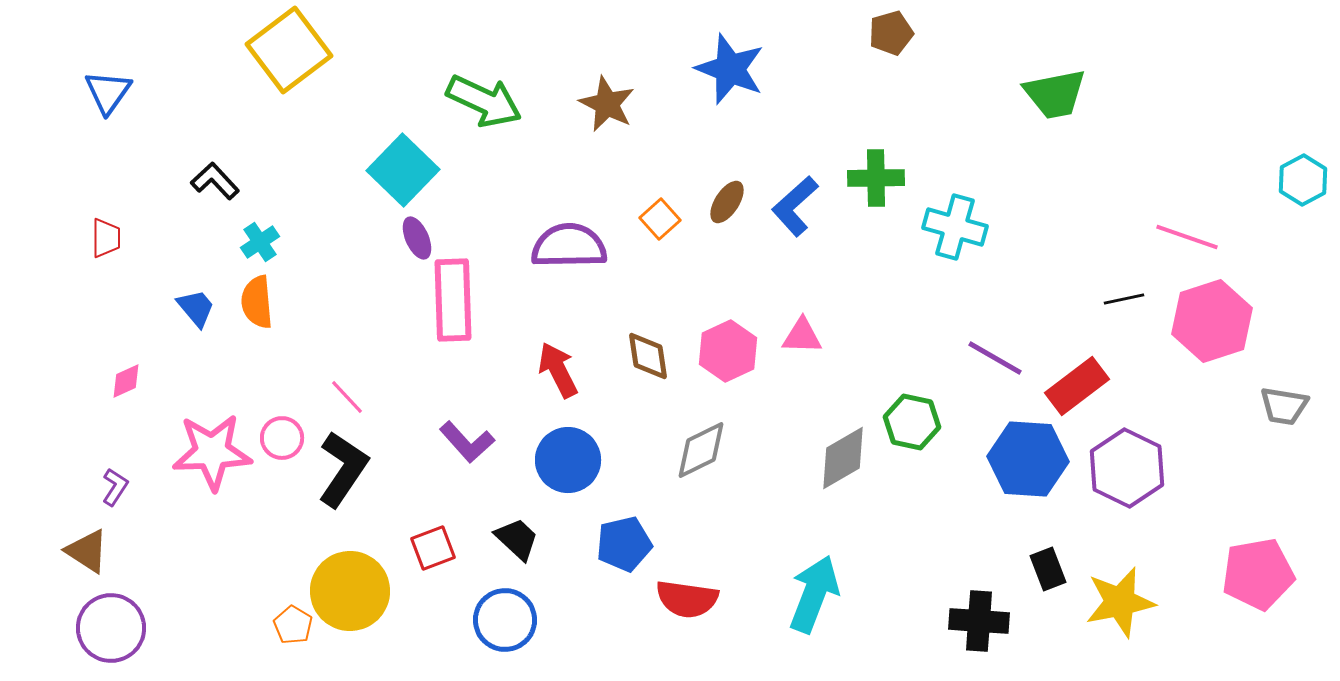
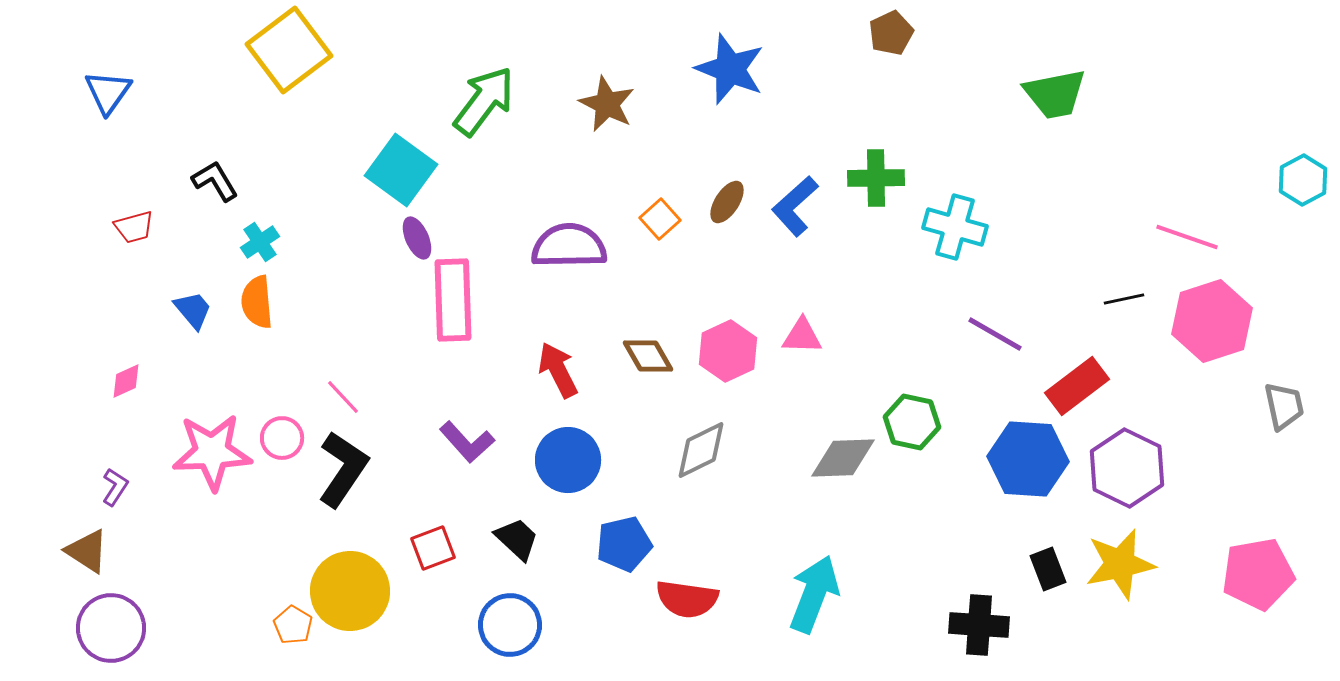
brown pentagon at (891, 33): rotated 9 degrees counterclockwise
green arrow at (484, 101): rotated 78 degrees counterclockwise
cyan square at (403, 170): moved 2 px left; rotated 8 degrees counterclockwise
black L-shape at (215, 181): rotated 12 degrees clockwise
red trapezoid at (106, 238): moved 28 px right, 11 px up; rotated 75 degrees clockwise
blue trapezoid at (196, 308): moved 3 px left, 2 px down
brown diamond at (648, 356): rotated 22 degrees counterclockwise
purple line at (995, 358): moved 24 px up
pink line at (347, 397): moved 4 px left
gray trapezoid at (1284, 406): rotated 111 degrees counterclockwise
gray diamond at (843, 458): rotated 28 degrees clockwise
yellow star at (1120, 602): moved 38 px up
blue circle at (505, 620): moved 5 px right, 5 px down
black cross at (979, 621): moved 4 px down
